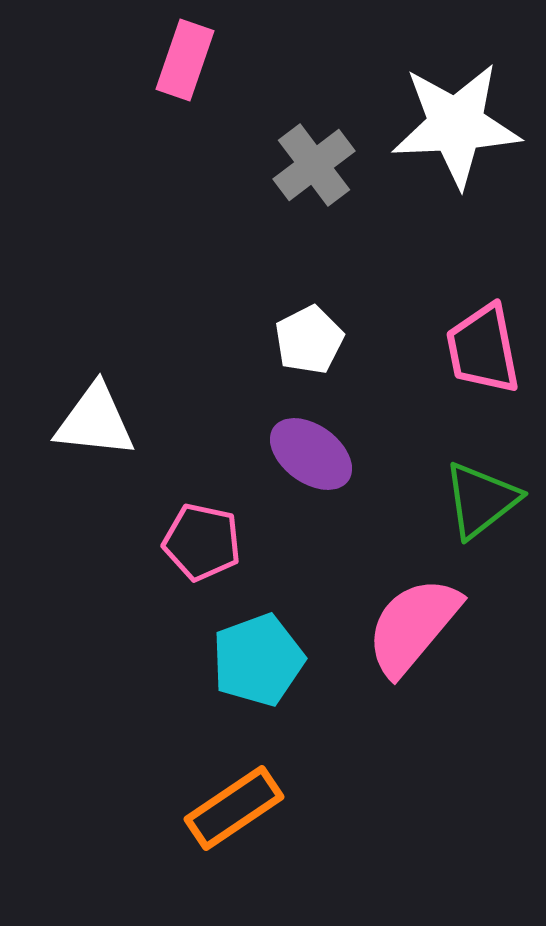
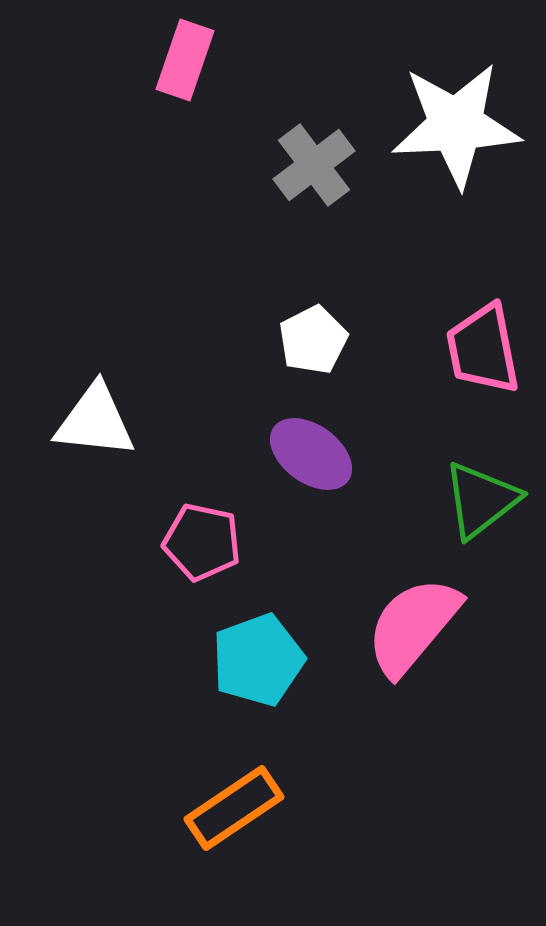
white pentagon: moved 4 px right
